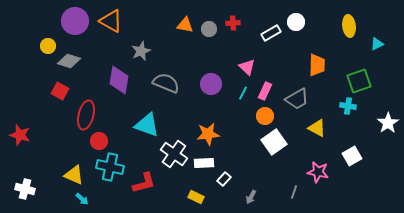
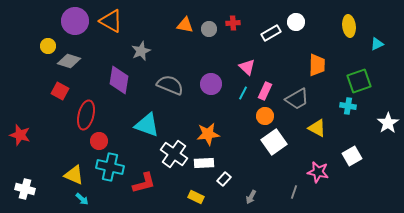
gray semicircle at (166, 83): moved 4 px right, 2 px down
